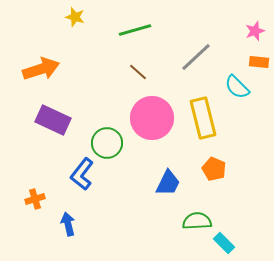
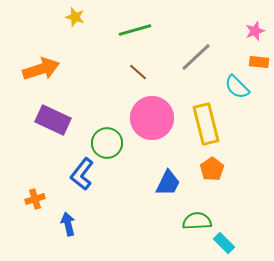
yellow rectangle: moved 3 px right, 6 px down
orange pentagon: moved 2 px left; rotated 15 degrees clockwise
